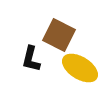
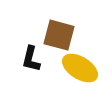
brown square: rotated 12 degrees counterclockwise
